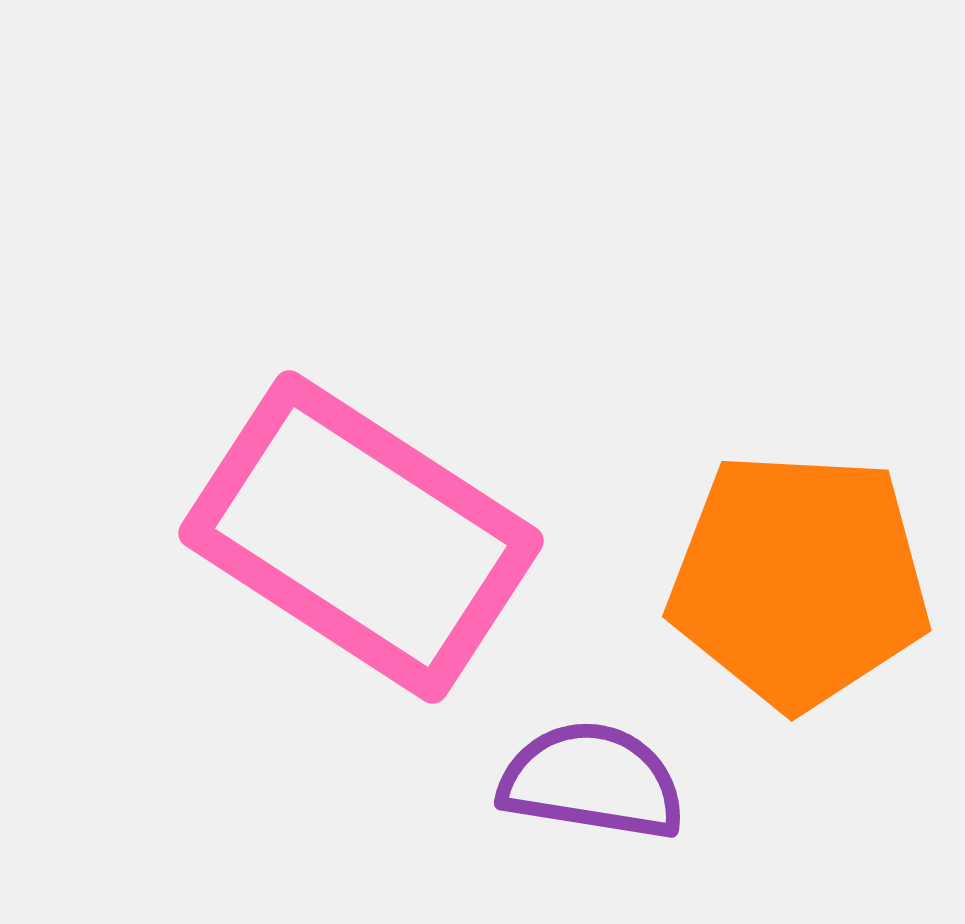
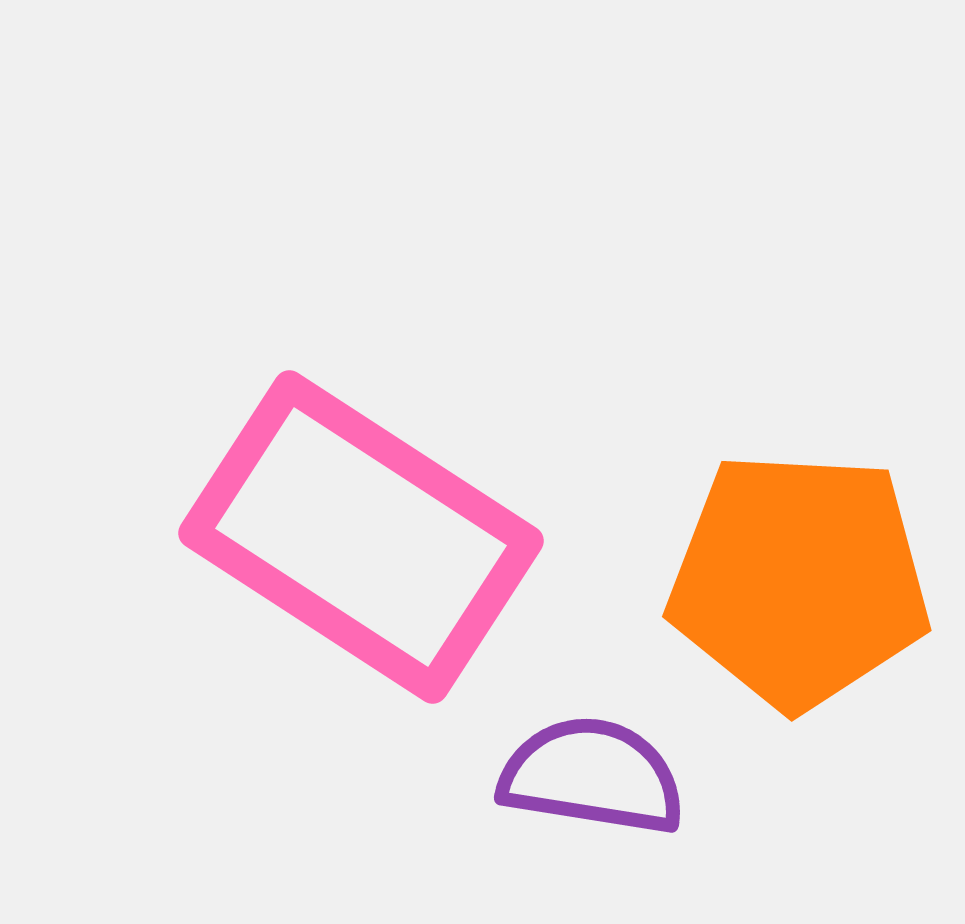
purple semicircle: moved 5 px up
